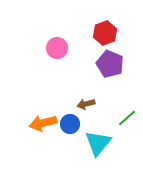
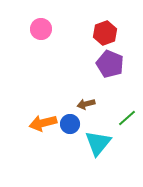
pink circle: moved 16 px left, 19 px up
